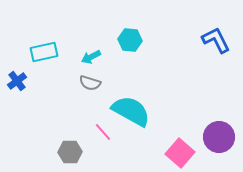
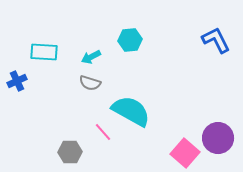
cyan hexagon: rotated 10 degrees counterclockwise
cyan rectangle: rotated 16 degrees clockwise
blue cross: rotated 12 degrees clockwise
purple circle: moved 1 px left, 1 px down
pink square: moved 5 px right
